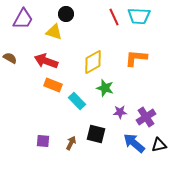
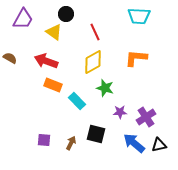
red line: moved 19 px left, 15 px down
yellow triangle: rotated 18 degrees clockwise
purple square: moved 1 px right, 1 px up
